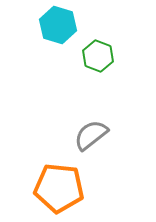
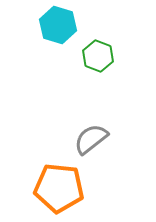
gray semicircle: moved 4 px down
